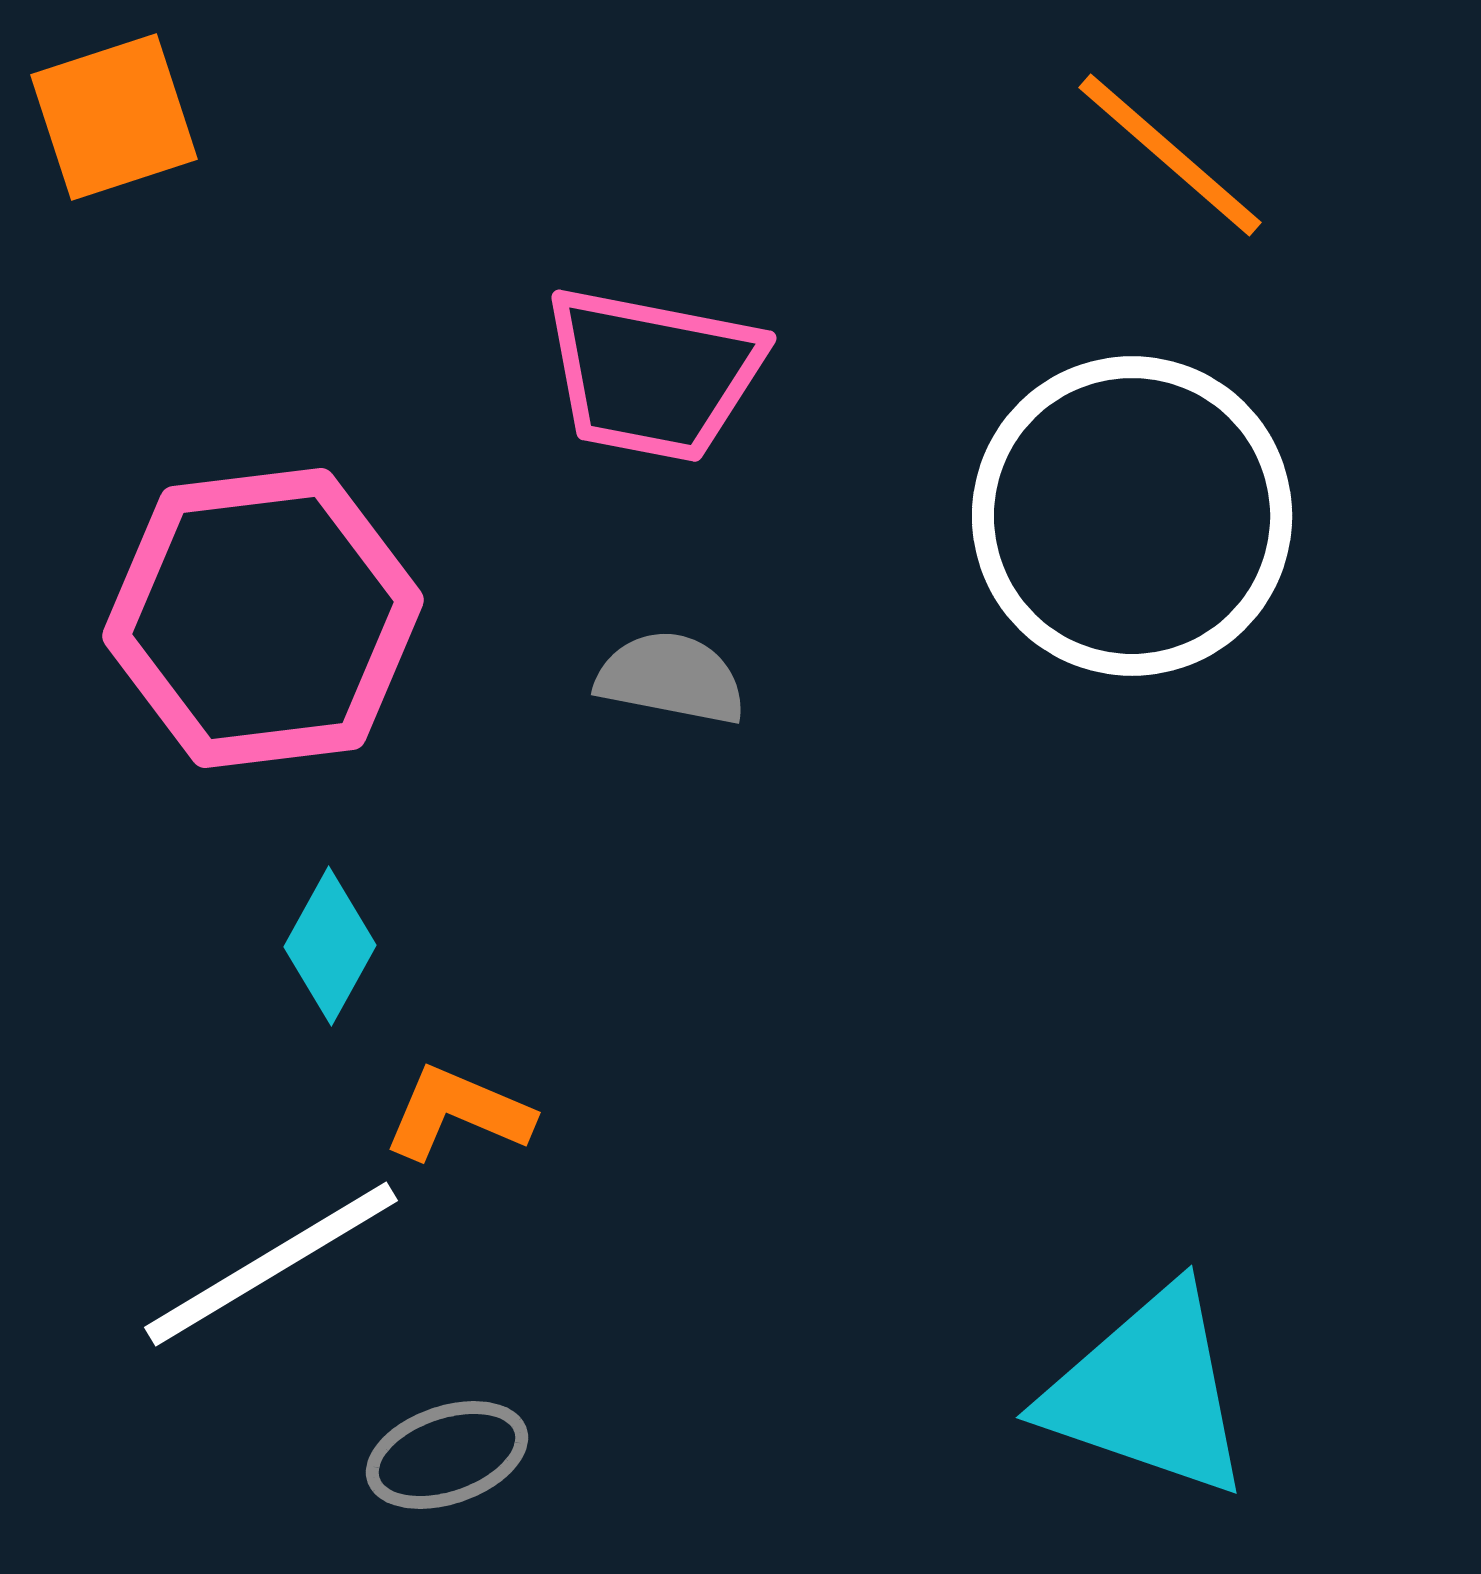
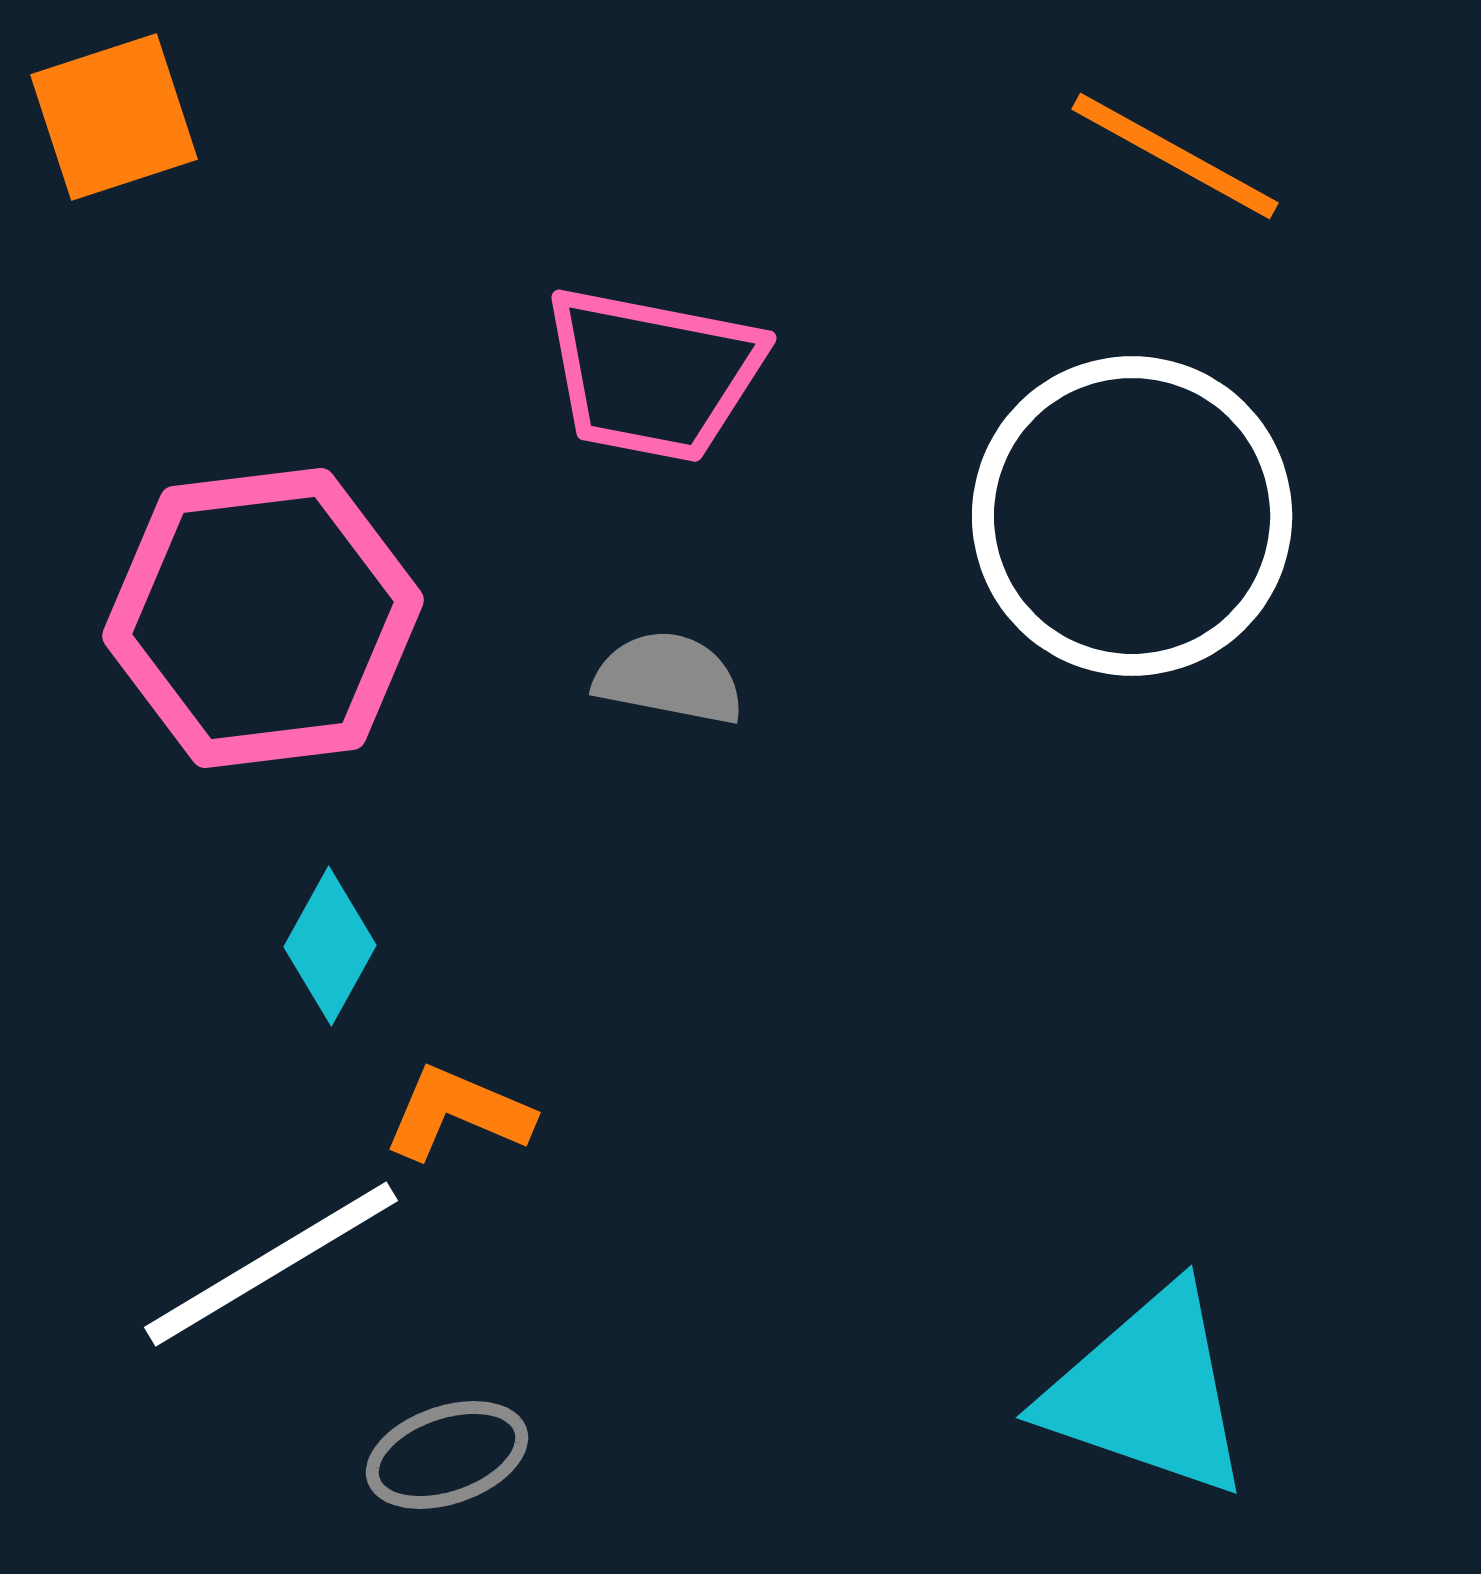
orange line: moved 5 px right, 1 px down; rotated 12 degrees counterclockwise
gray semicircle: moved 2 px left
